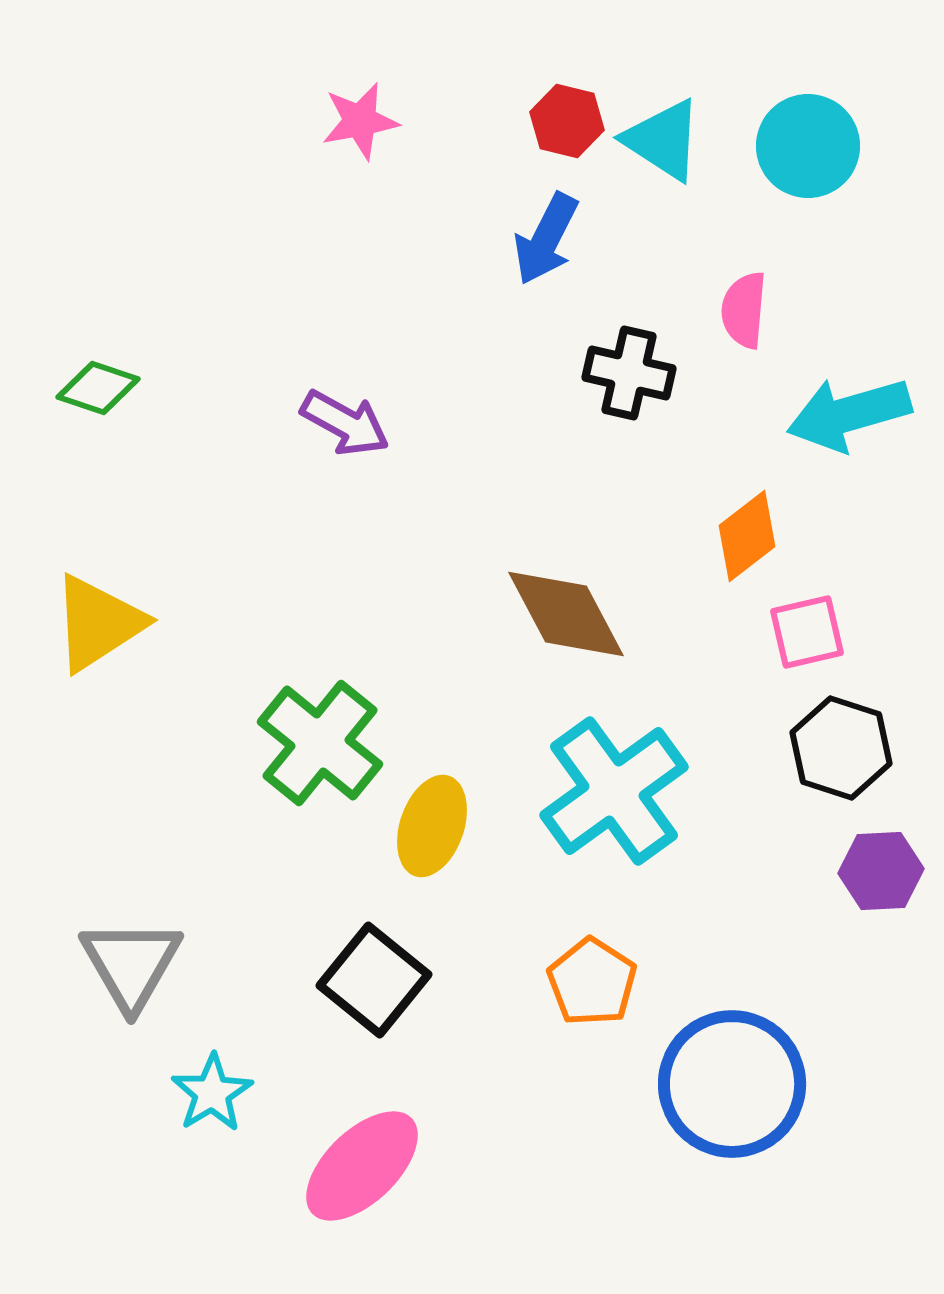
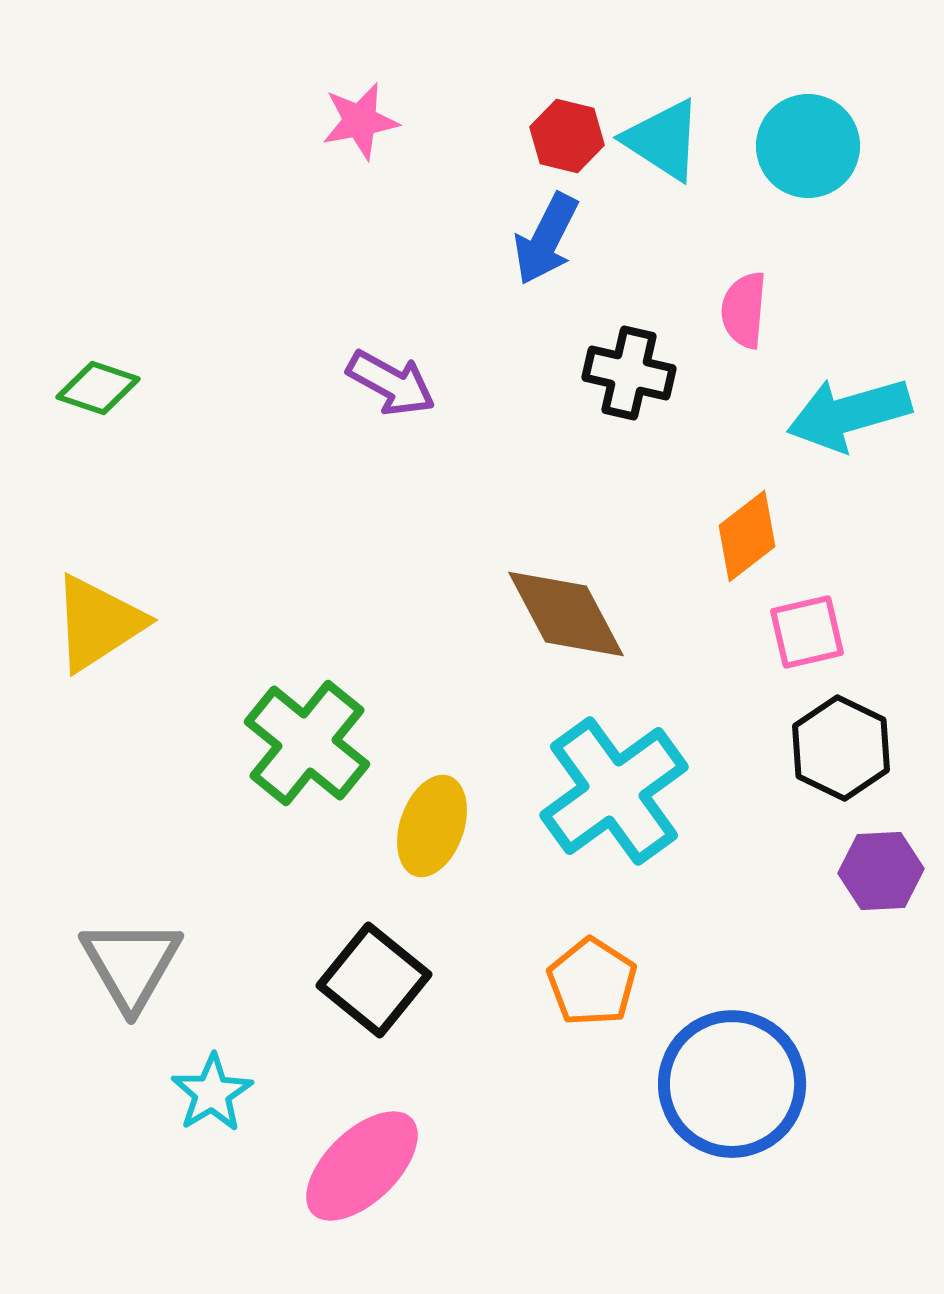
red hexagon: moved 15 px down
purple arrow: moved 46 px right, 40 px up
green cross: moved 13 px left
black hexagon: rotated 8 degrees clockwise
